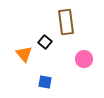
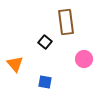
orange triangle: moved 9 px left, 10 px down
